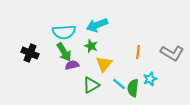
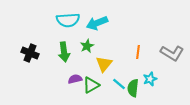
cyan arrow: moved 2 px up
cyan semicircle: moved 4 px right, 12 px up
green star: moved 4 px left; rotated 24 degrees clockwise
green arrow: rotated 24 degrees clockwise
purple semicircle: moved 3 px right, 14 px down
